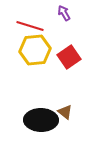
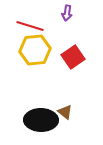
purple arrow: moved 3 px right; rotated 140 degrees counterclockwise
red square: moved 4 px right
